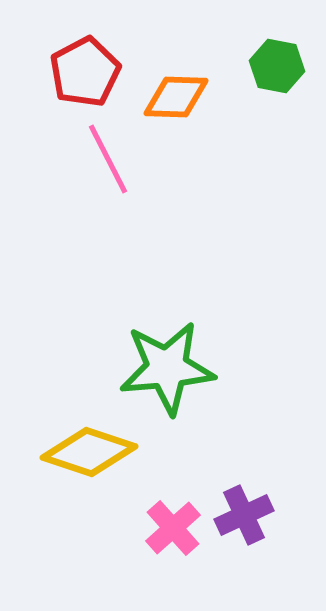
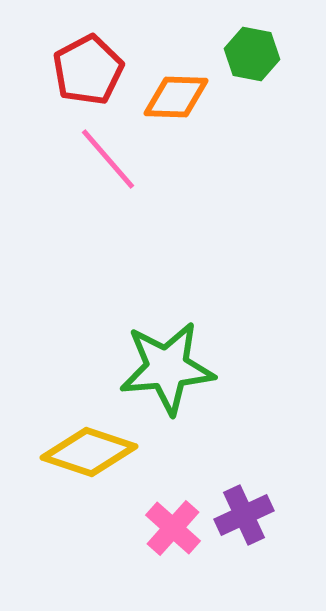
green hexagon: moved 25 px left, 12 px up
red pentagon: moved 3 px right, 2 px up
pink line: rotated 14 degrees counterclockwise
pink cross: rotated 6 degrees counterclockwise
